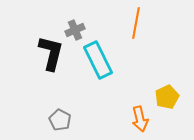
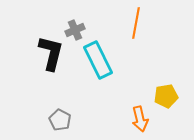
yellow pentagon: moved 1 px left, 1 px up; rotated 15 degrees clockwise
